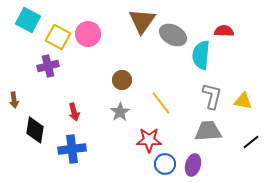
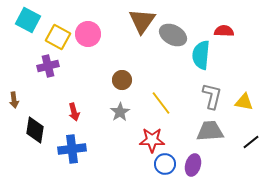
yellow triangle: moved 1 px right, 1 px down
gray trapezoid: moved 2 px right
red star: moved 3 px right
